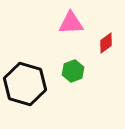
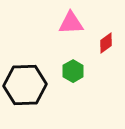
green hexagon: rotated 10 degrees counterclockwise
black hexagon: moved 1 px down; rotated 18 degrees counterclockwise
